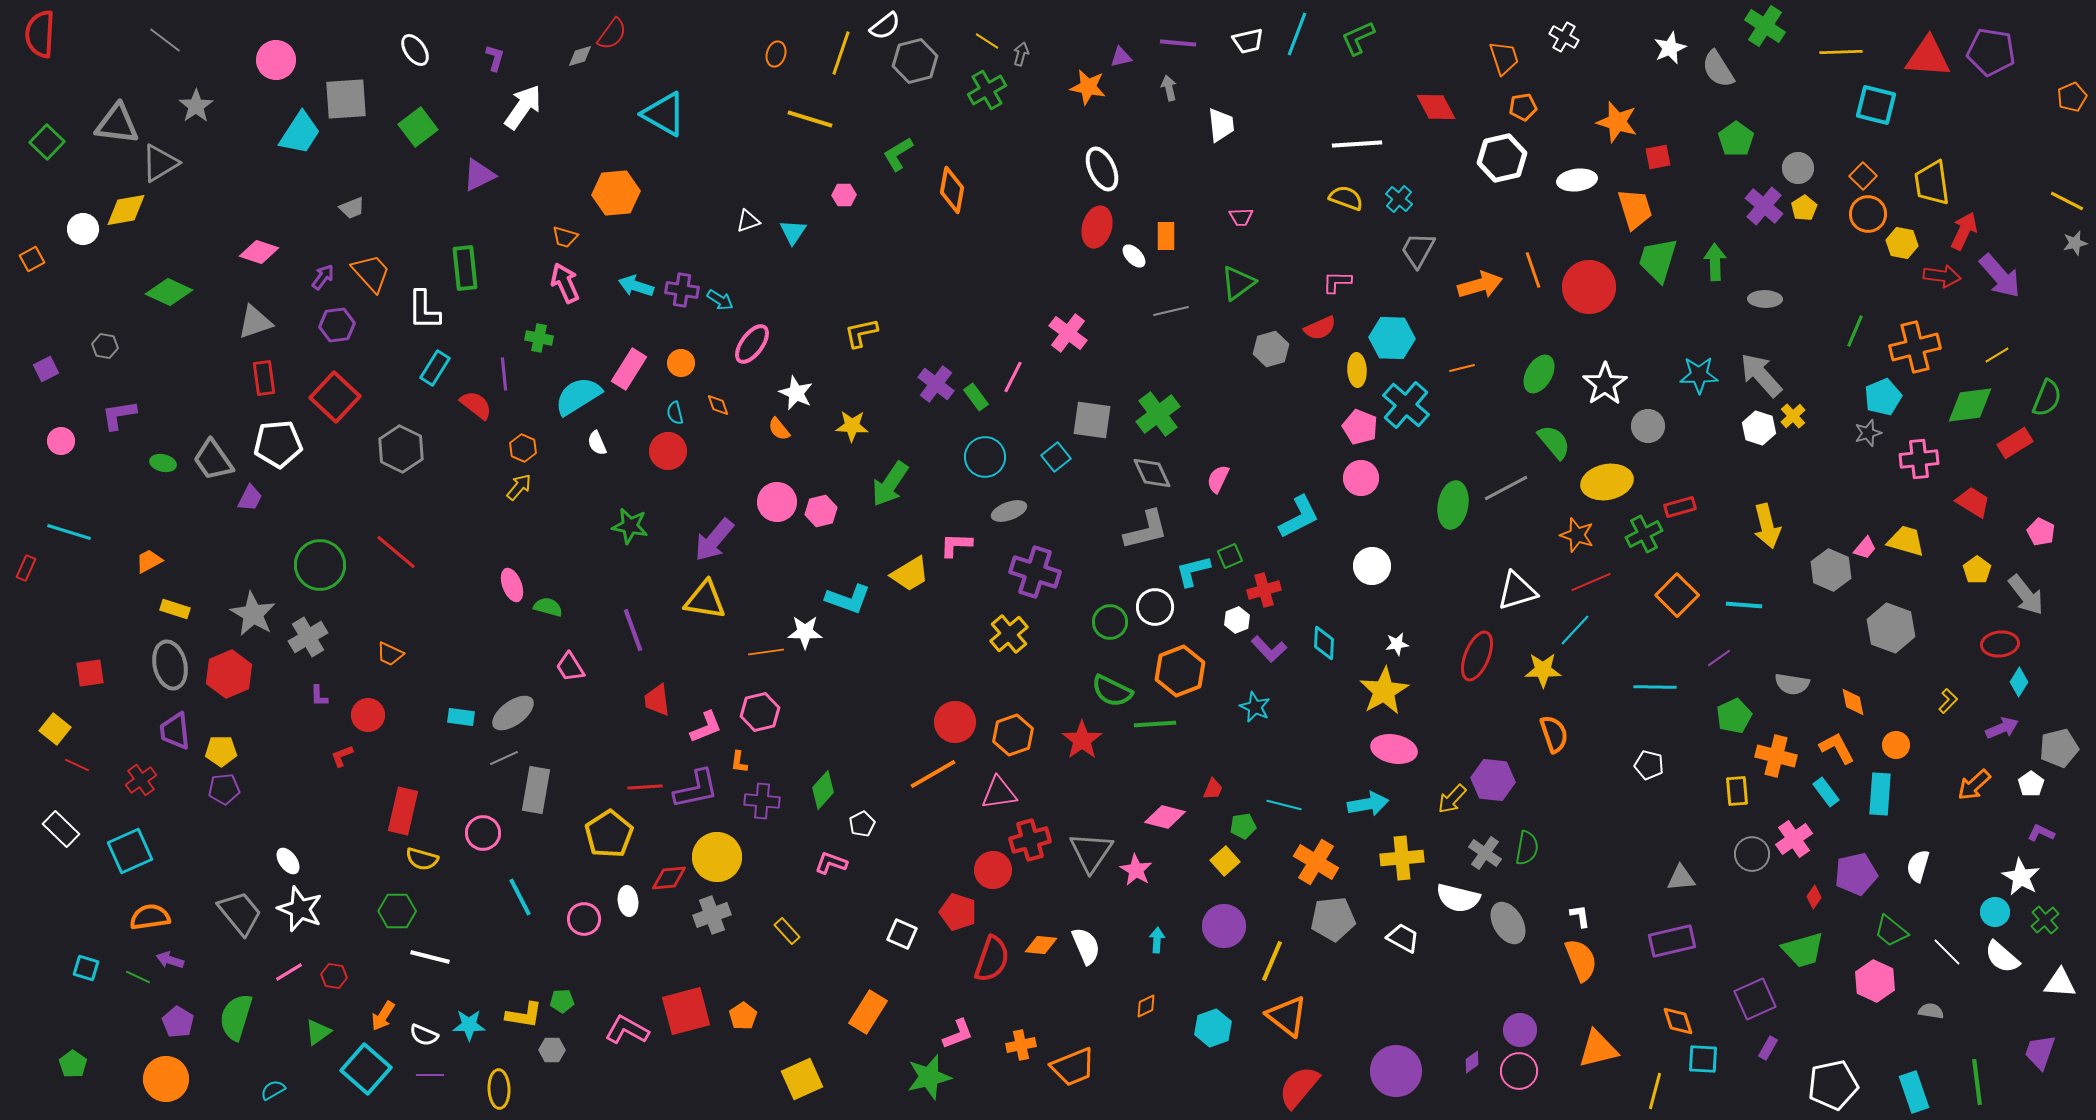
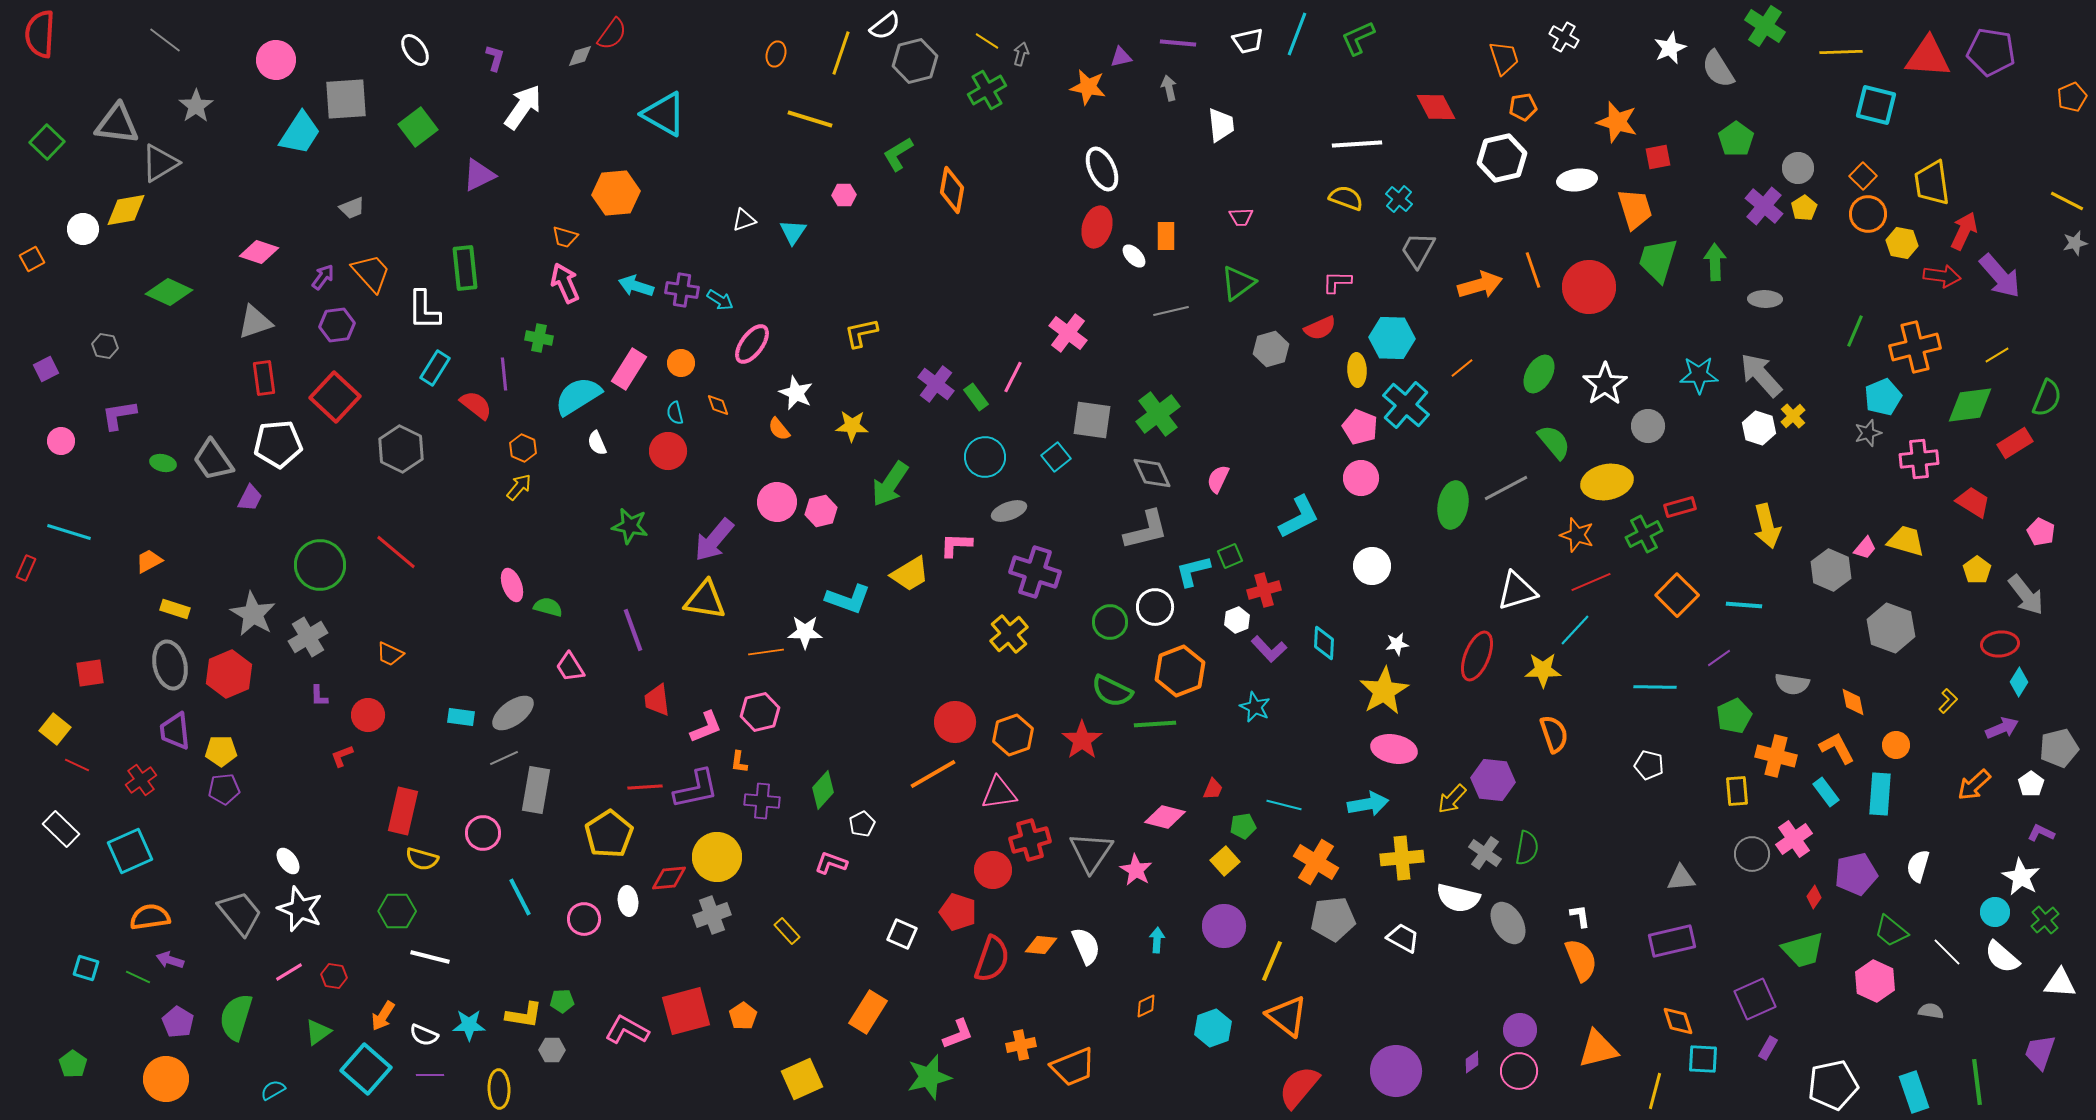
white triangle at (748, 221): moved 4 px left, 1 px up
orange line at (1462, 368): rotated 25 degrees counterclockwise
